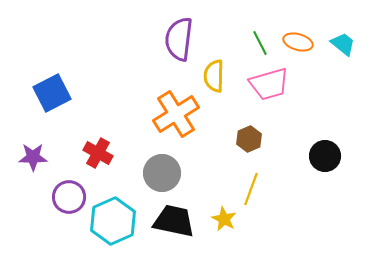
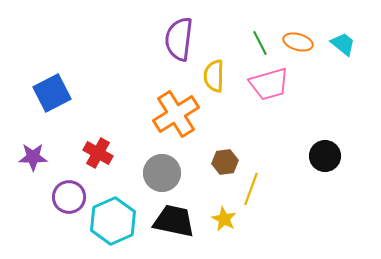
brown hexagon: moved 24 px left, 23 px down; rotated 15 degrees clockwise
